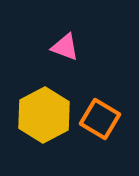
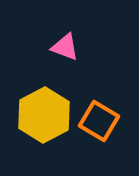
orange square: moved 1 px left, 2 px down
